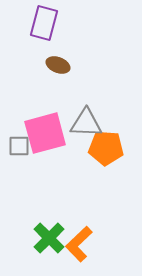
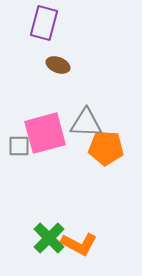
orange L-shape: rotated 108 degrees counterclockwise
